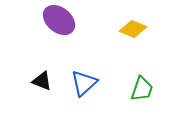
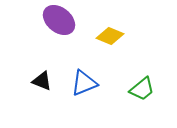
yellow diamond: moved 23 px left, 7 px down
blue triangle: rotated 20 degrees clockwise
green trapezoid: rotated 32 degrees clockwise
